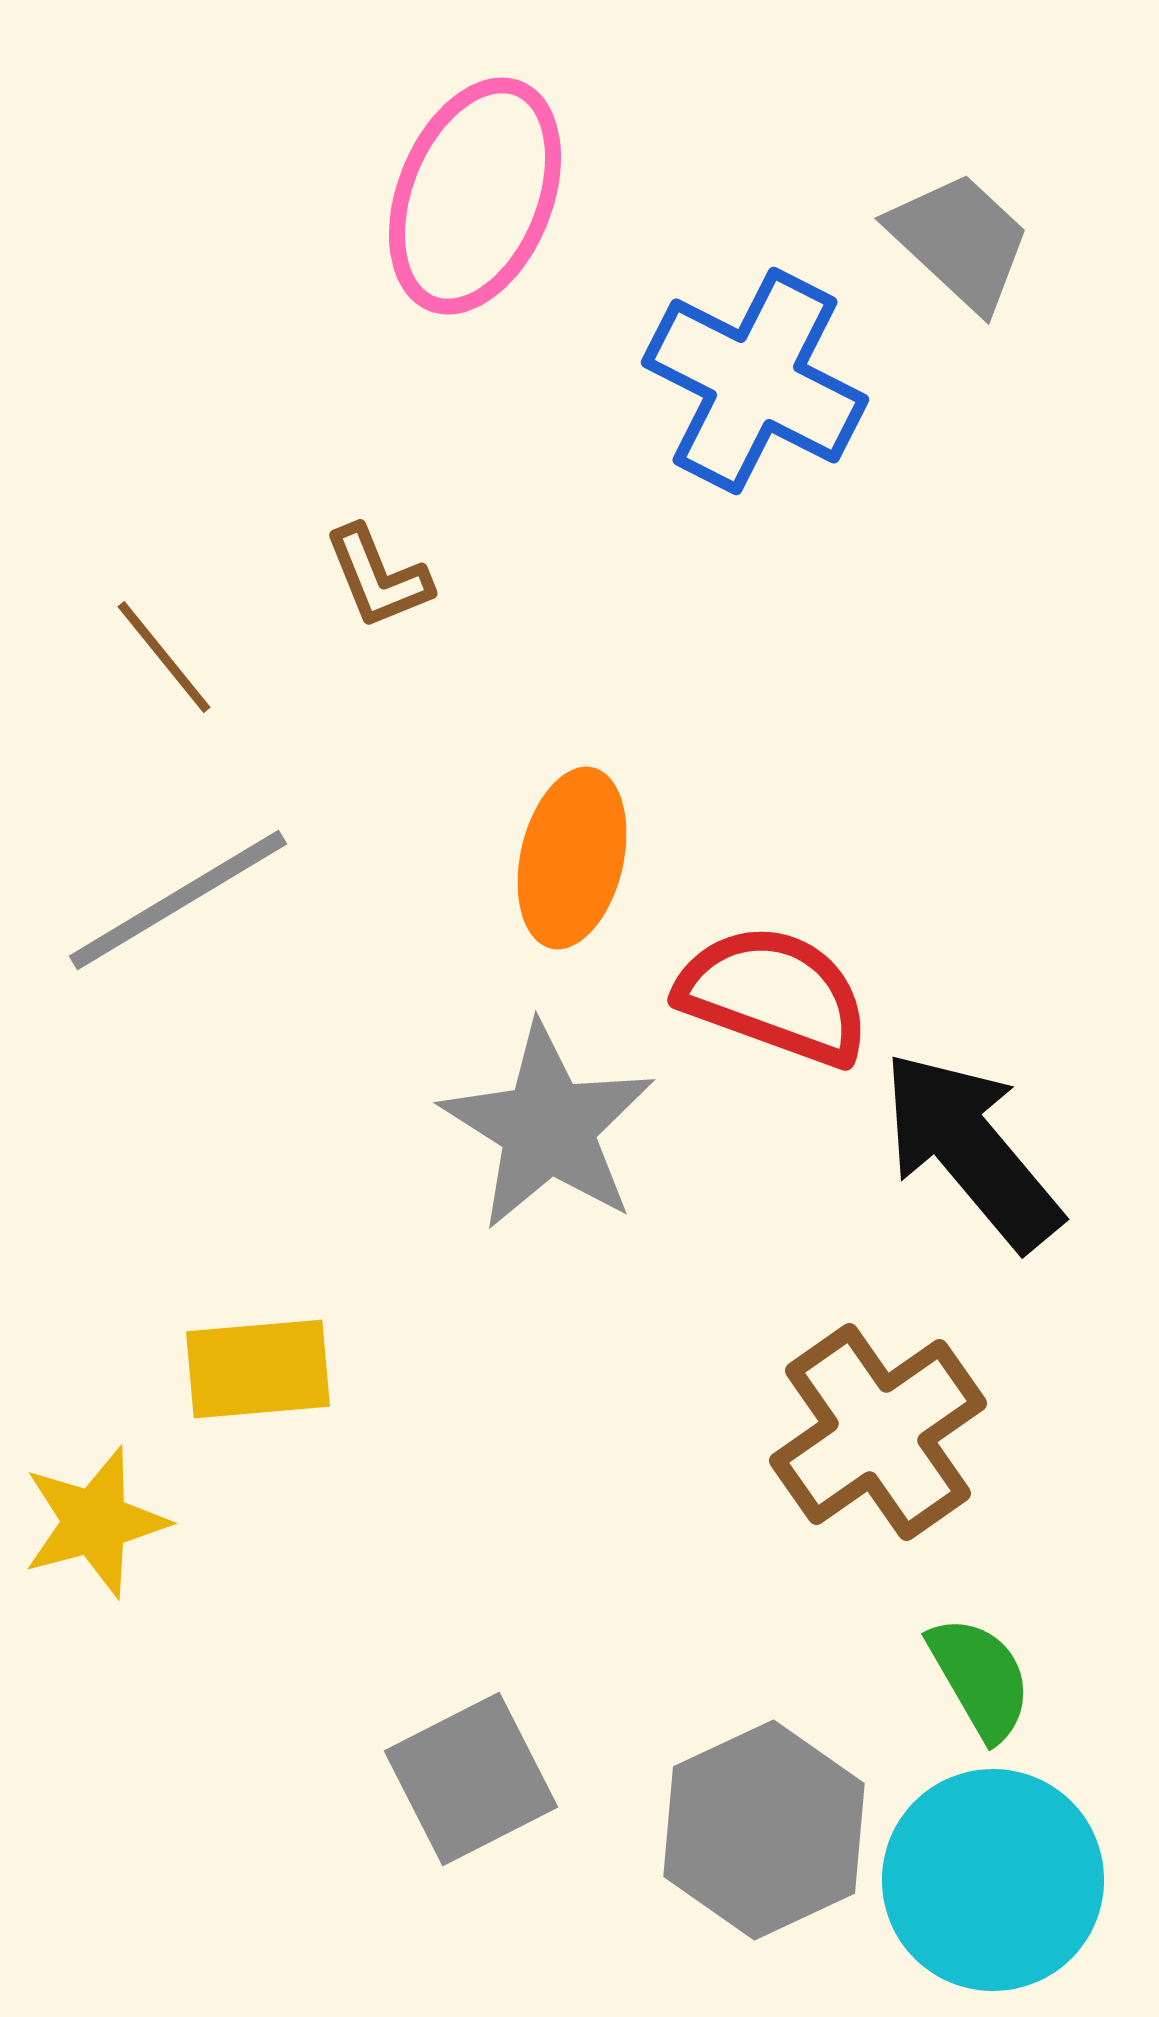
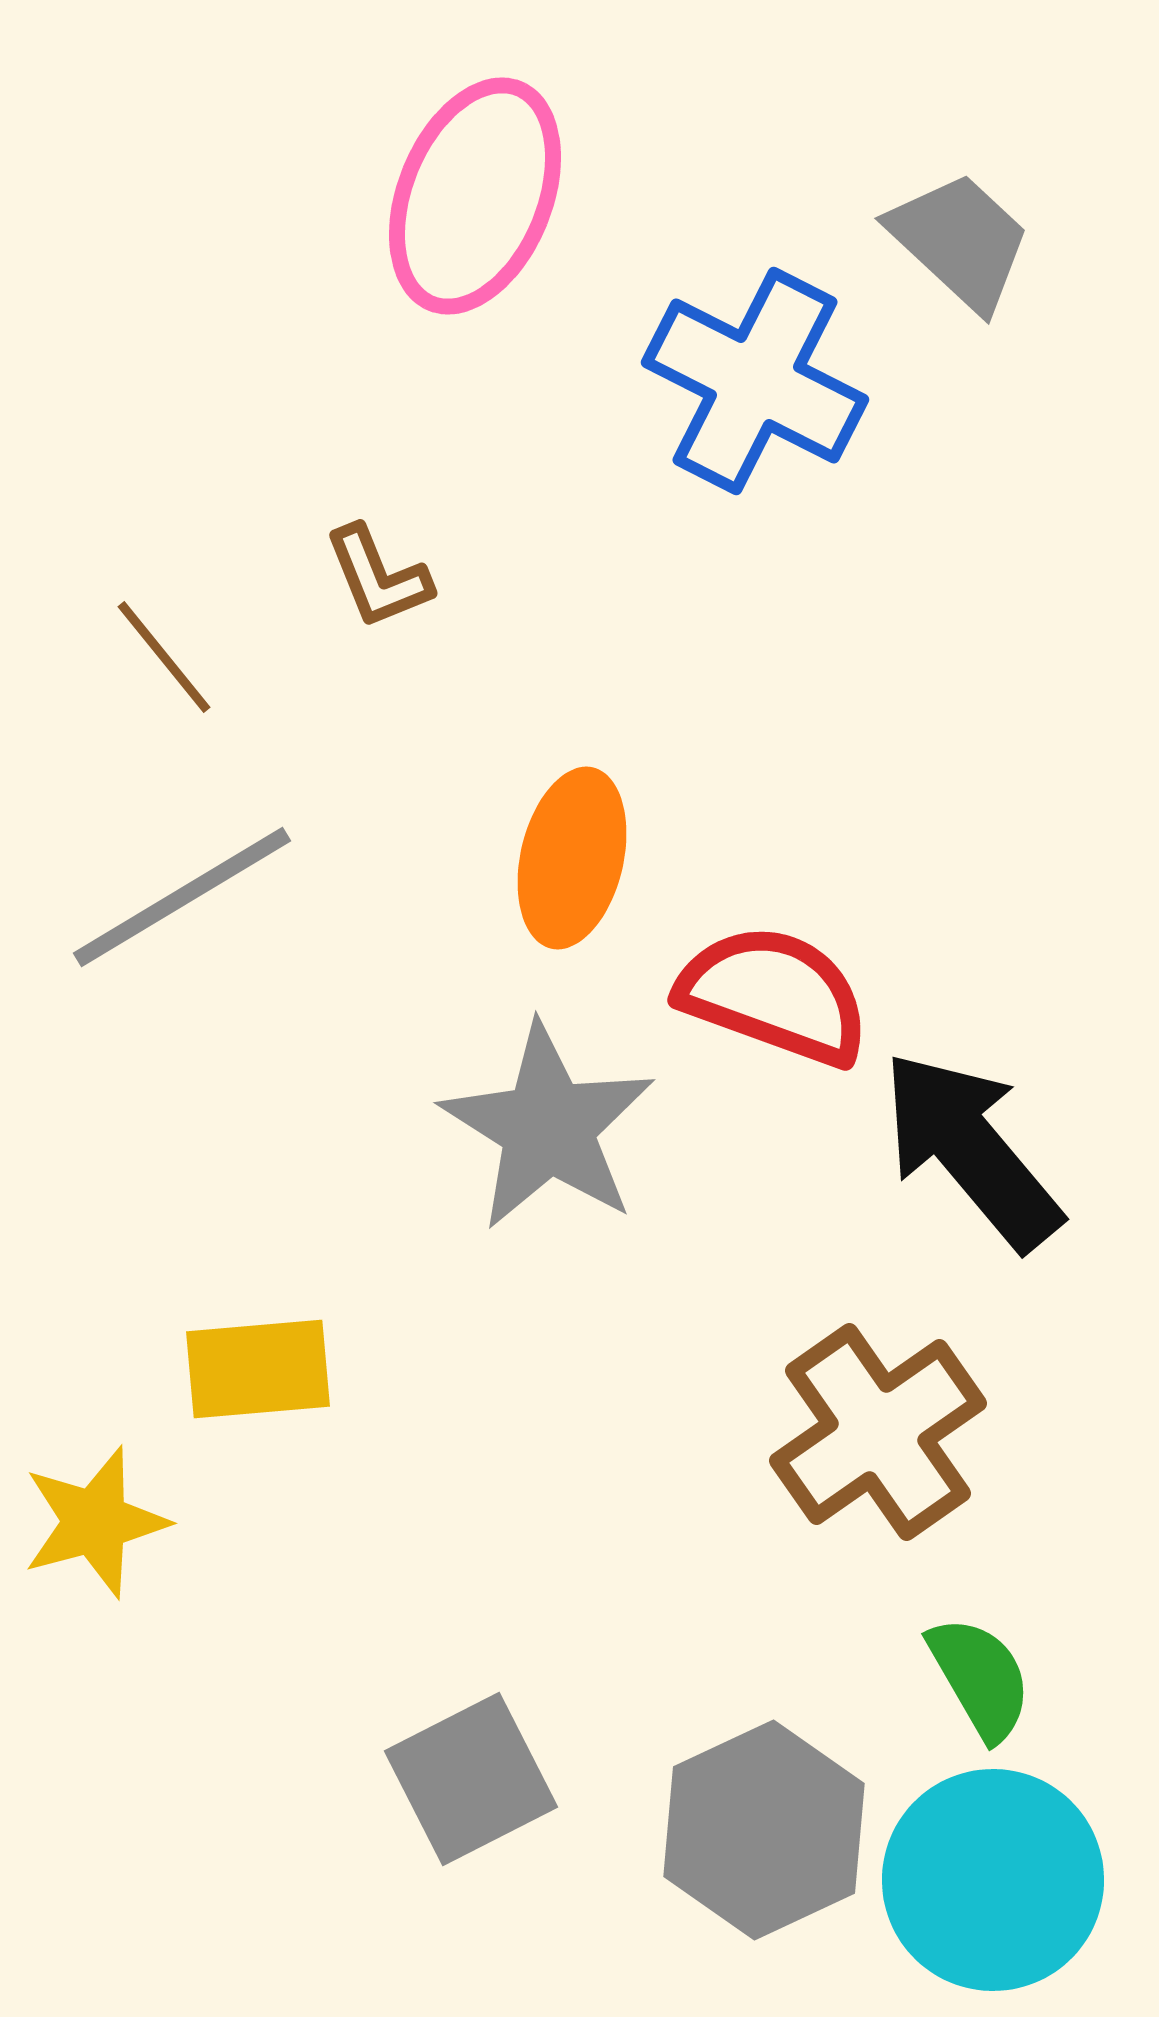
gray line: moved 4 px right, 3 px up
